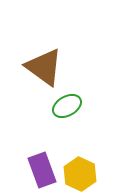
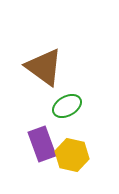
purple rectangle: moved 26 px up
yellow hexagon: moved 8 px left, 19 px up; rotated 12 degrees counterclockwise
